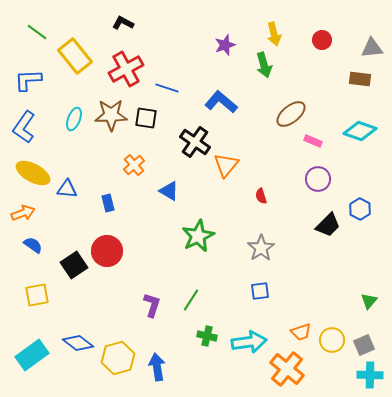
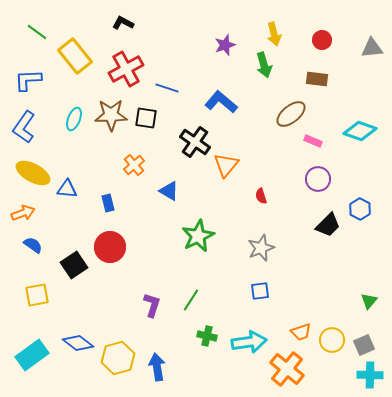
brown rectangle at (360, 79): moved 43 px left
gray star at (261, 248): rotated 12 degrees clockwise
red circle at (107, 251): moved 3 px right, 4 px up
